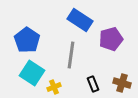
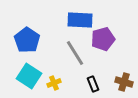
blue rectangle: rotated 30 degrees counterclockwise
purple pentagon: moved 8 px left
gray line: moved 4 px right, 2 px up; rotated 40 degrees counterclockwise
cyan square: moved 3 px left, 3 px down
brown cross: moved 2 px right, 1 px up
yellow cross: moved 4 px up
